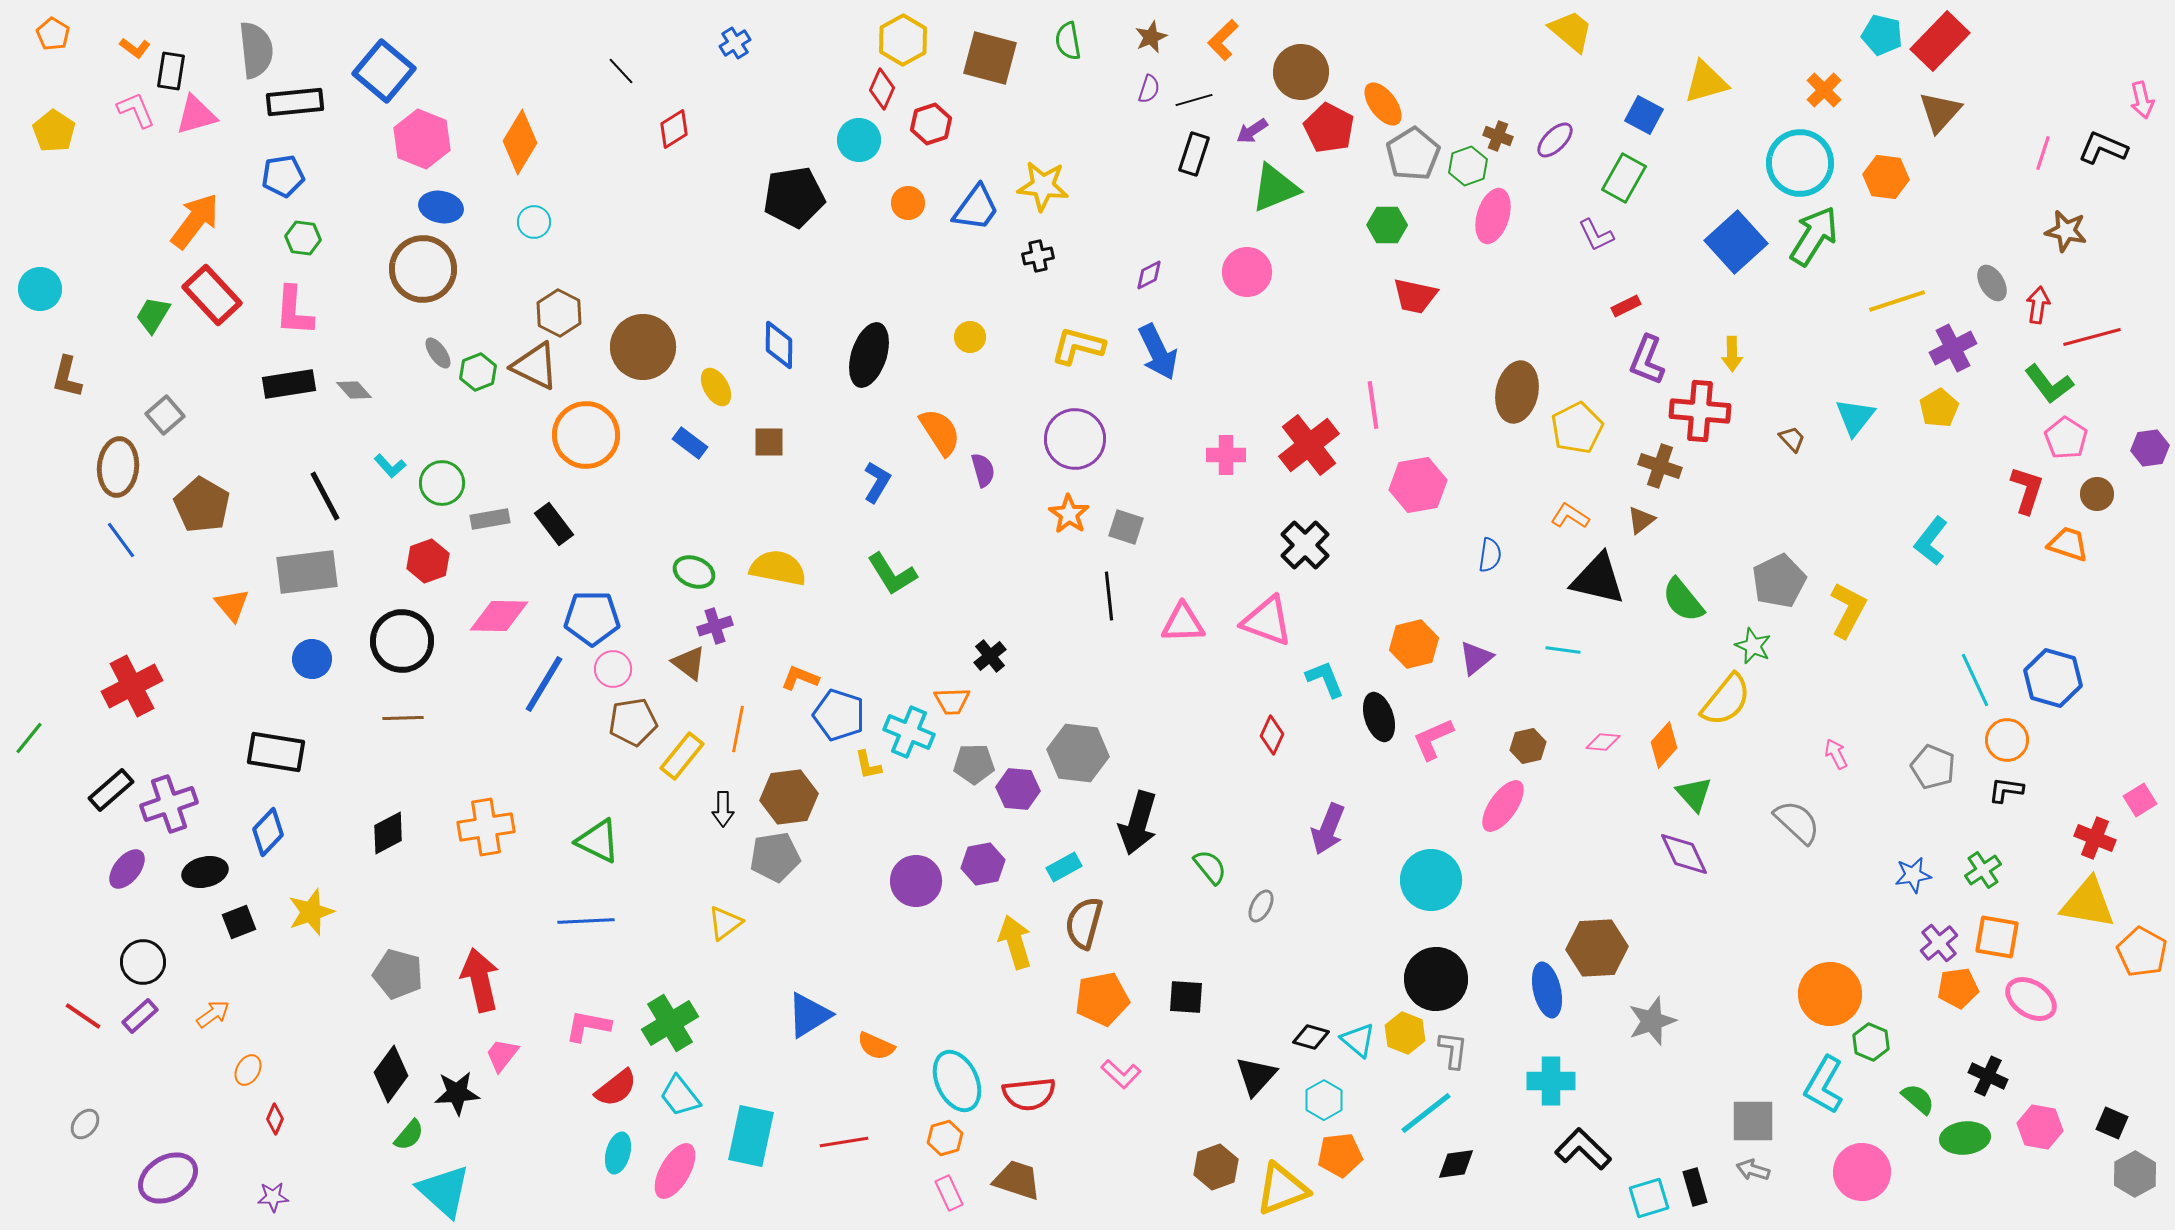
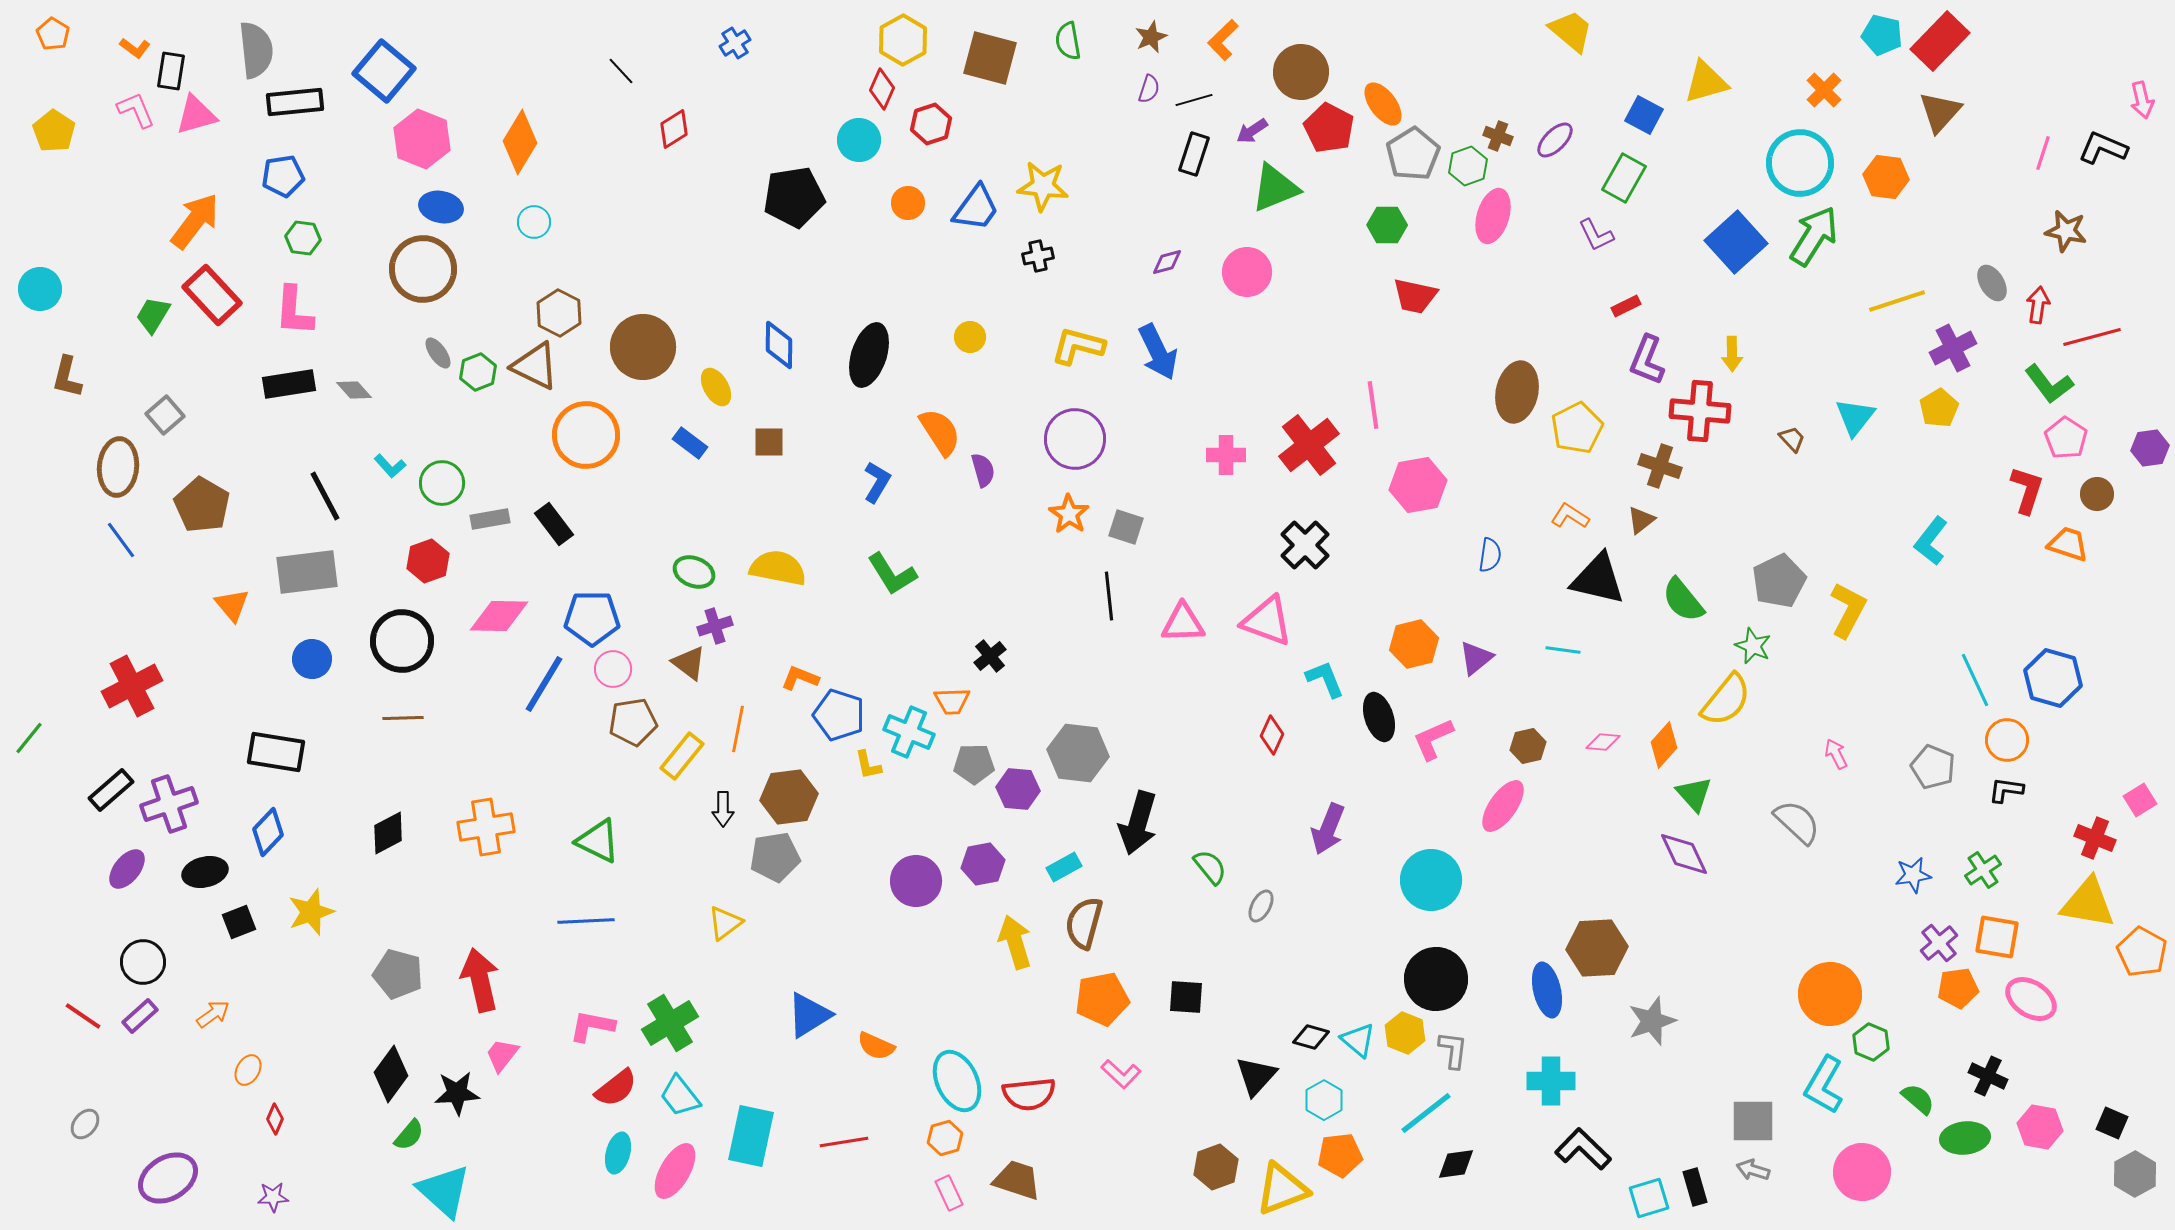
purple diamond at (1149, 275): moved 18 px right, 13 px up; rotated 12 degrees clockwise
pink L-shape at (588, 1026): moved 4 px right
